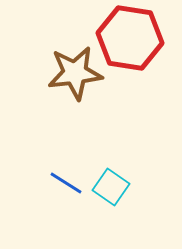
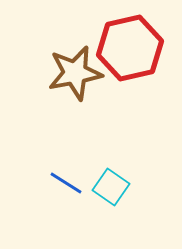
red hexagon: moved 10 px down; rotated 22 degrees counterclockwise
brown star: rotated 4 degrees counterclockwise
